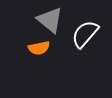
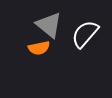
gray triangle: moved 1 px left, 5 px down
